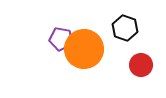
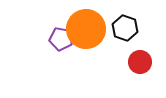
orange circle: moved 2 px right, 20 px up
red circle: moved 1 px left, 3 px up
